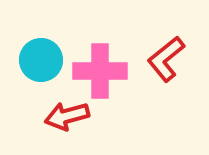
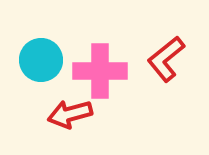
red arrow: moved 3 px right, 2 px up
